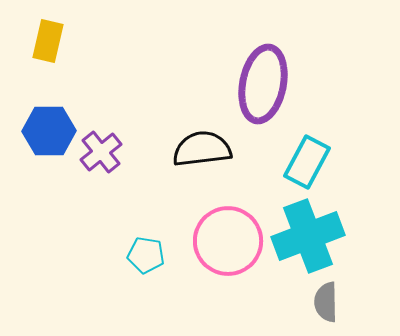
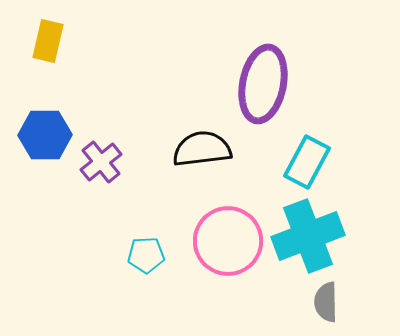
blue hexagon: moved 4 px left, 4 px down
purple cross: moved 10 px down
cyan pentagon: rotated 12 degrees counterclockwise
